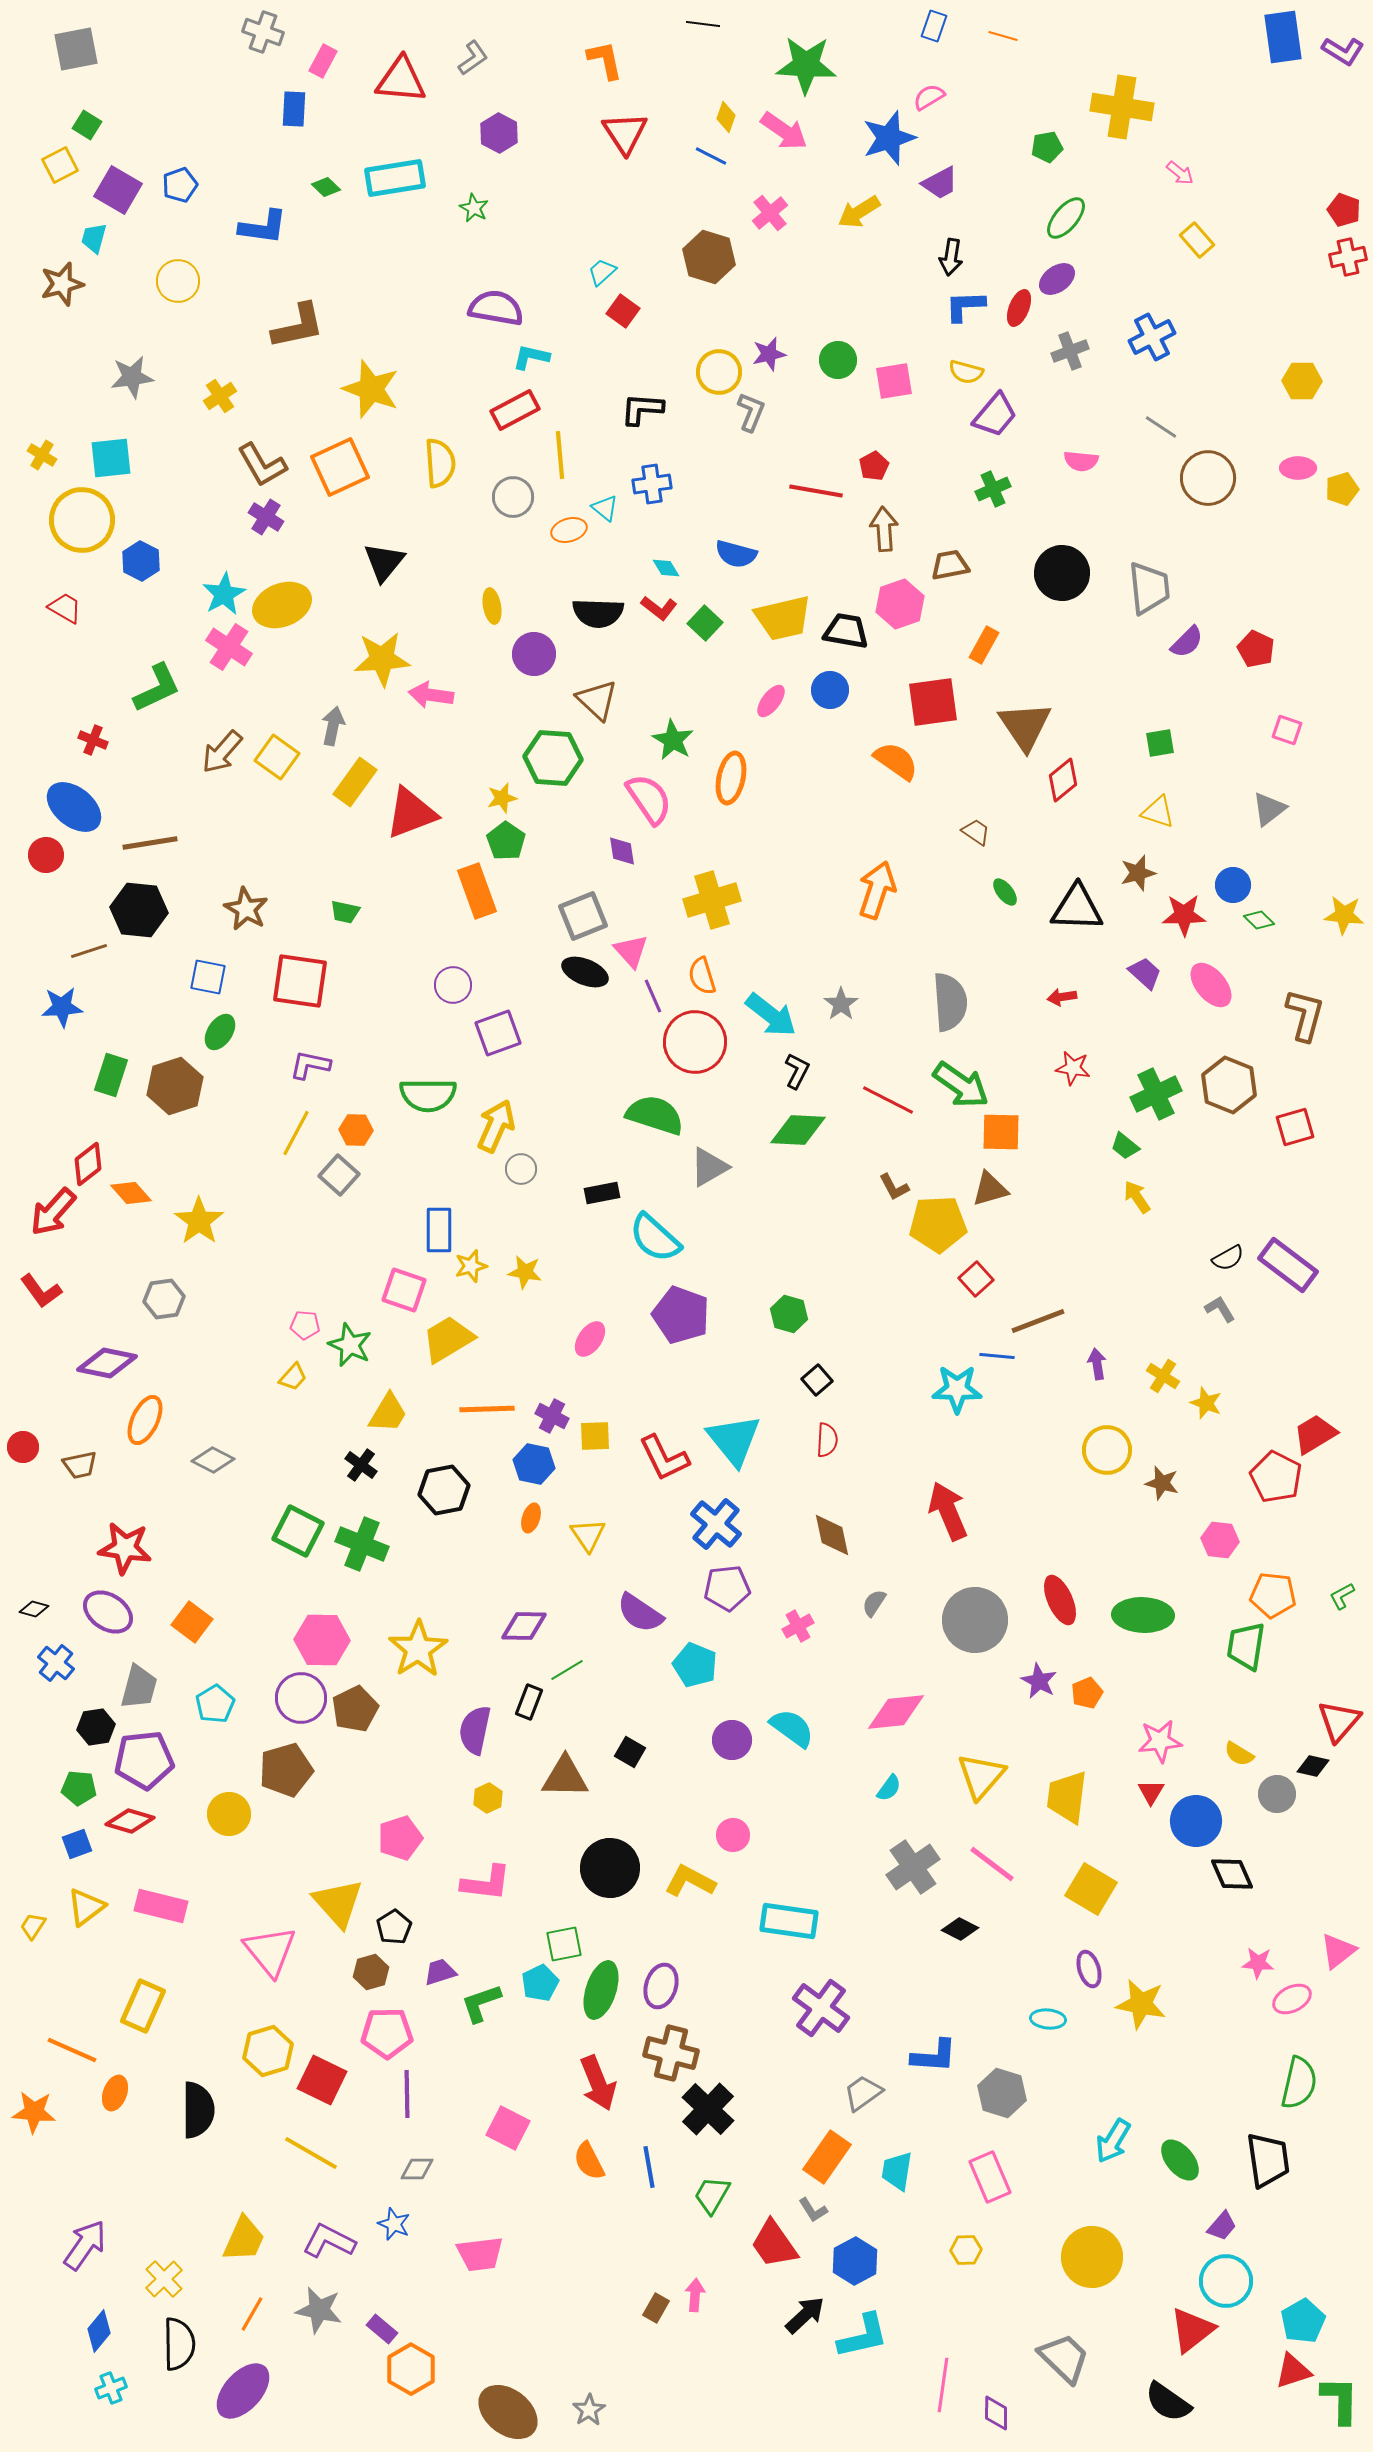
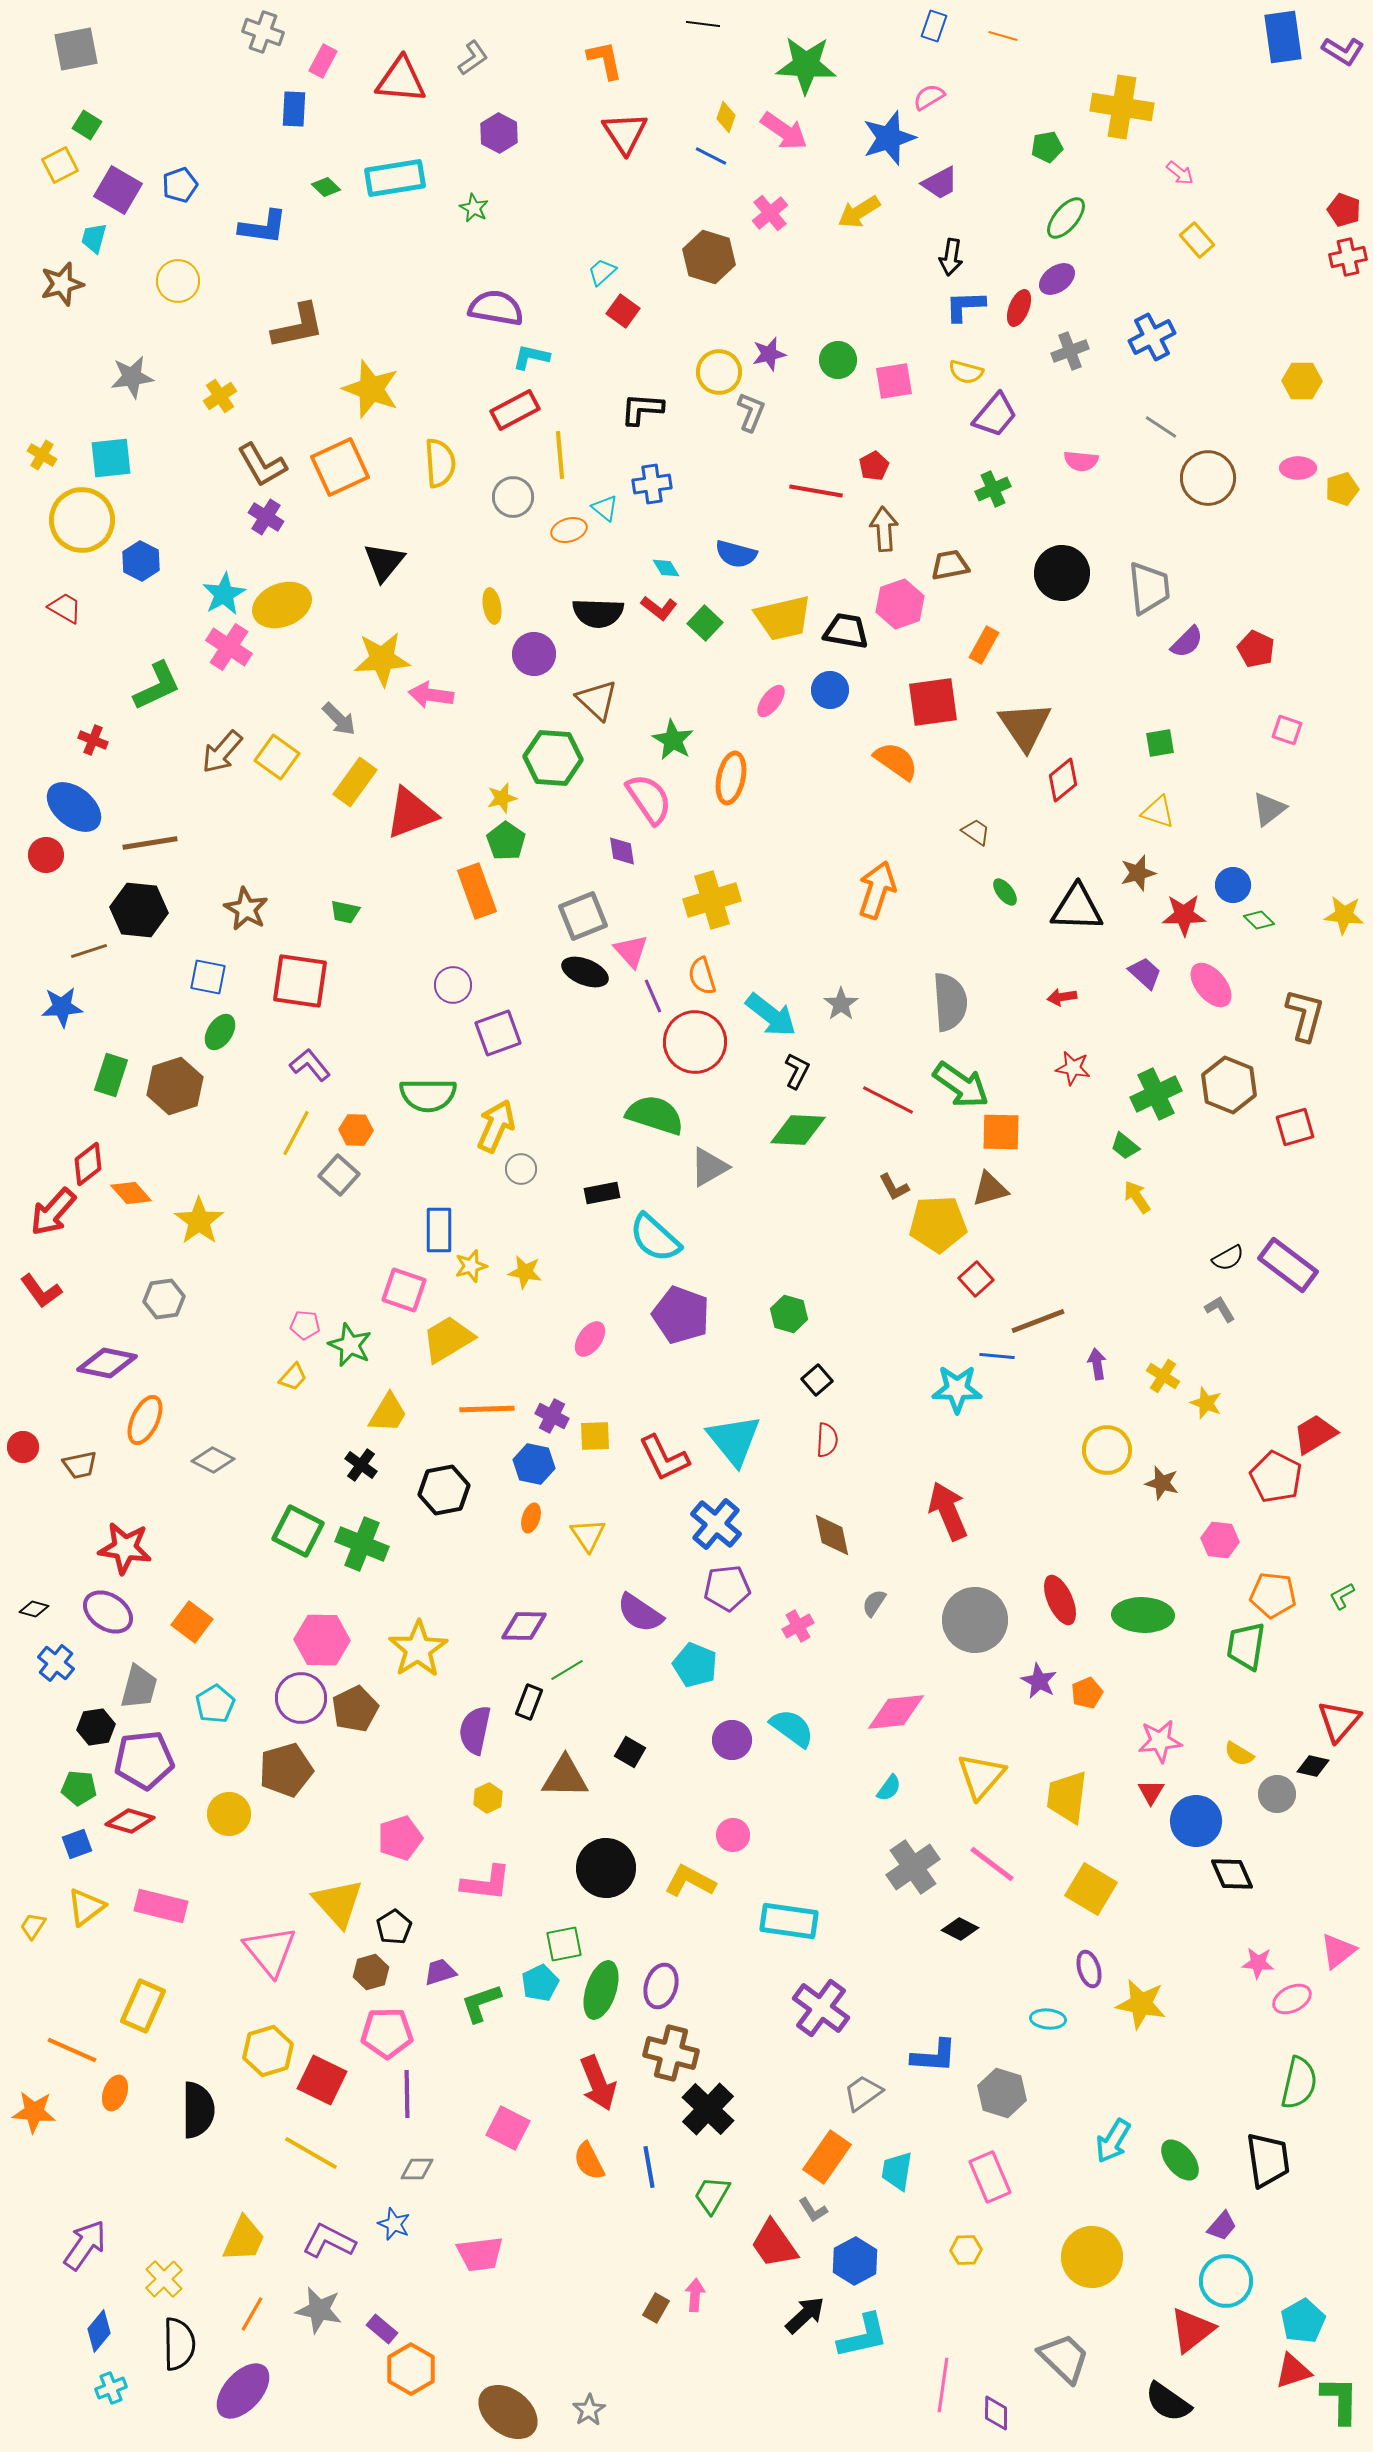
green L-shape at (157, 688): moved 2 px up
gray arrow at (333, 726): moved 6 px right, 7 px up; rotated 123 degrees clockwise
purple L-shape at (310, 1065): rotated 39 degrees clockwise
black circle at (610, 1868): moved 4 px left
